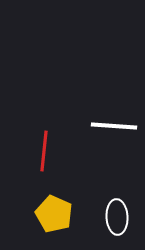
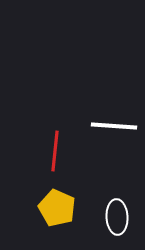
red line: moved 11 px right
yellow pentagon: moved 3 px right, 6 px up
